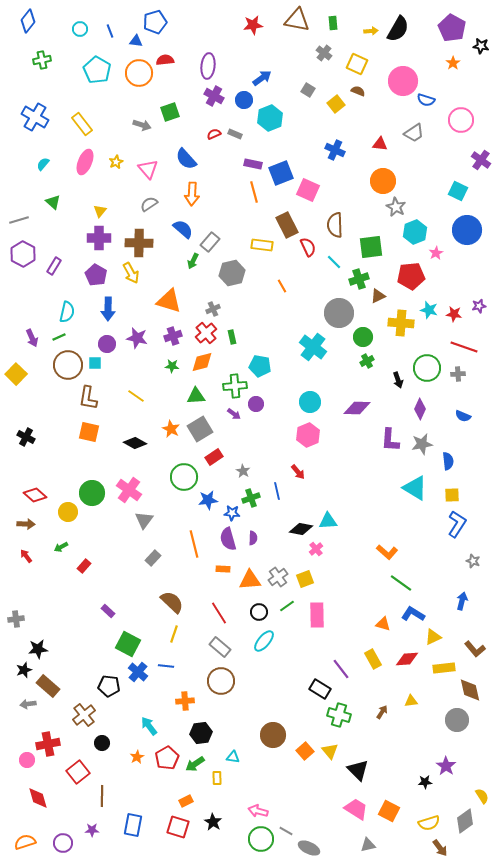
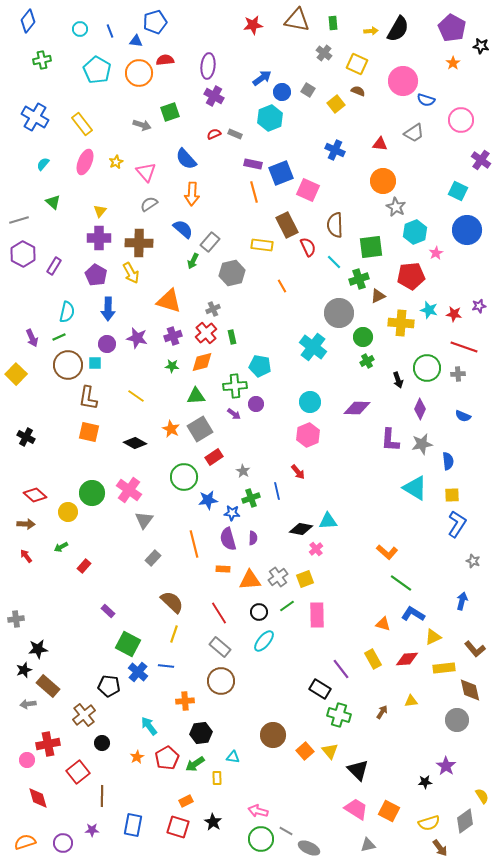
blue circle at (244, 100): moved 38 px right, 8 px up
pink triangle at (148, 169): moved 2 px left, 3 px down
